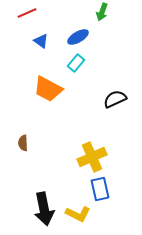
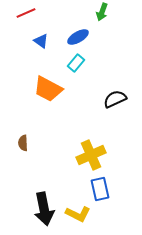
red line: moved 1 px left
yellow cross: moved 1 px left, 2 px up
